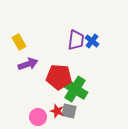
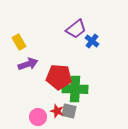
purple trapezoid: moved 11 px up; rotated 45 degrees clockwise
green cross: rotated 30 degrees counterclockwise
